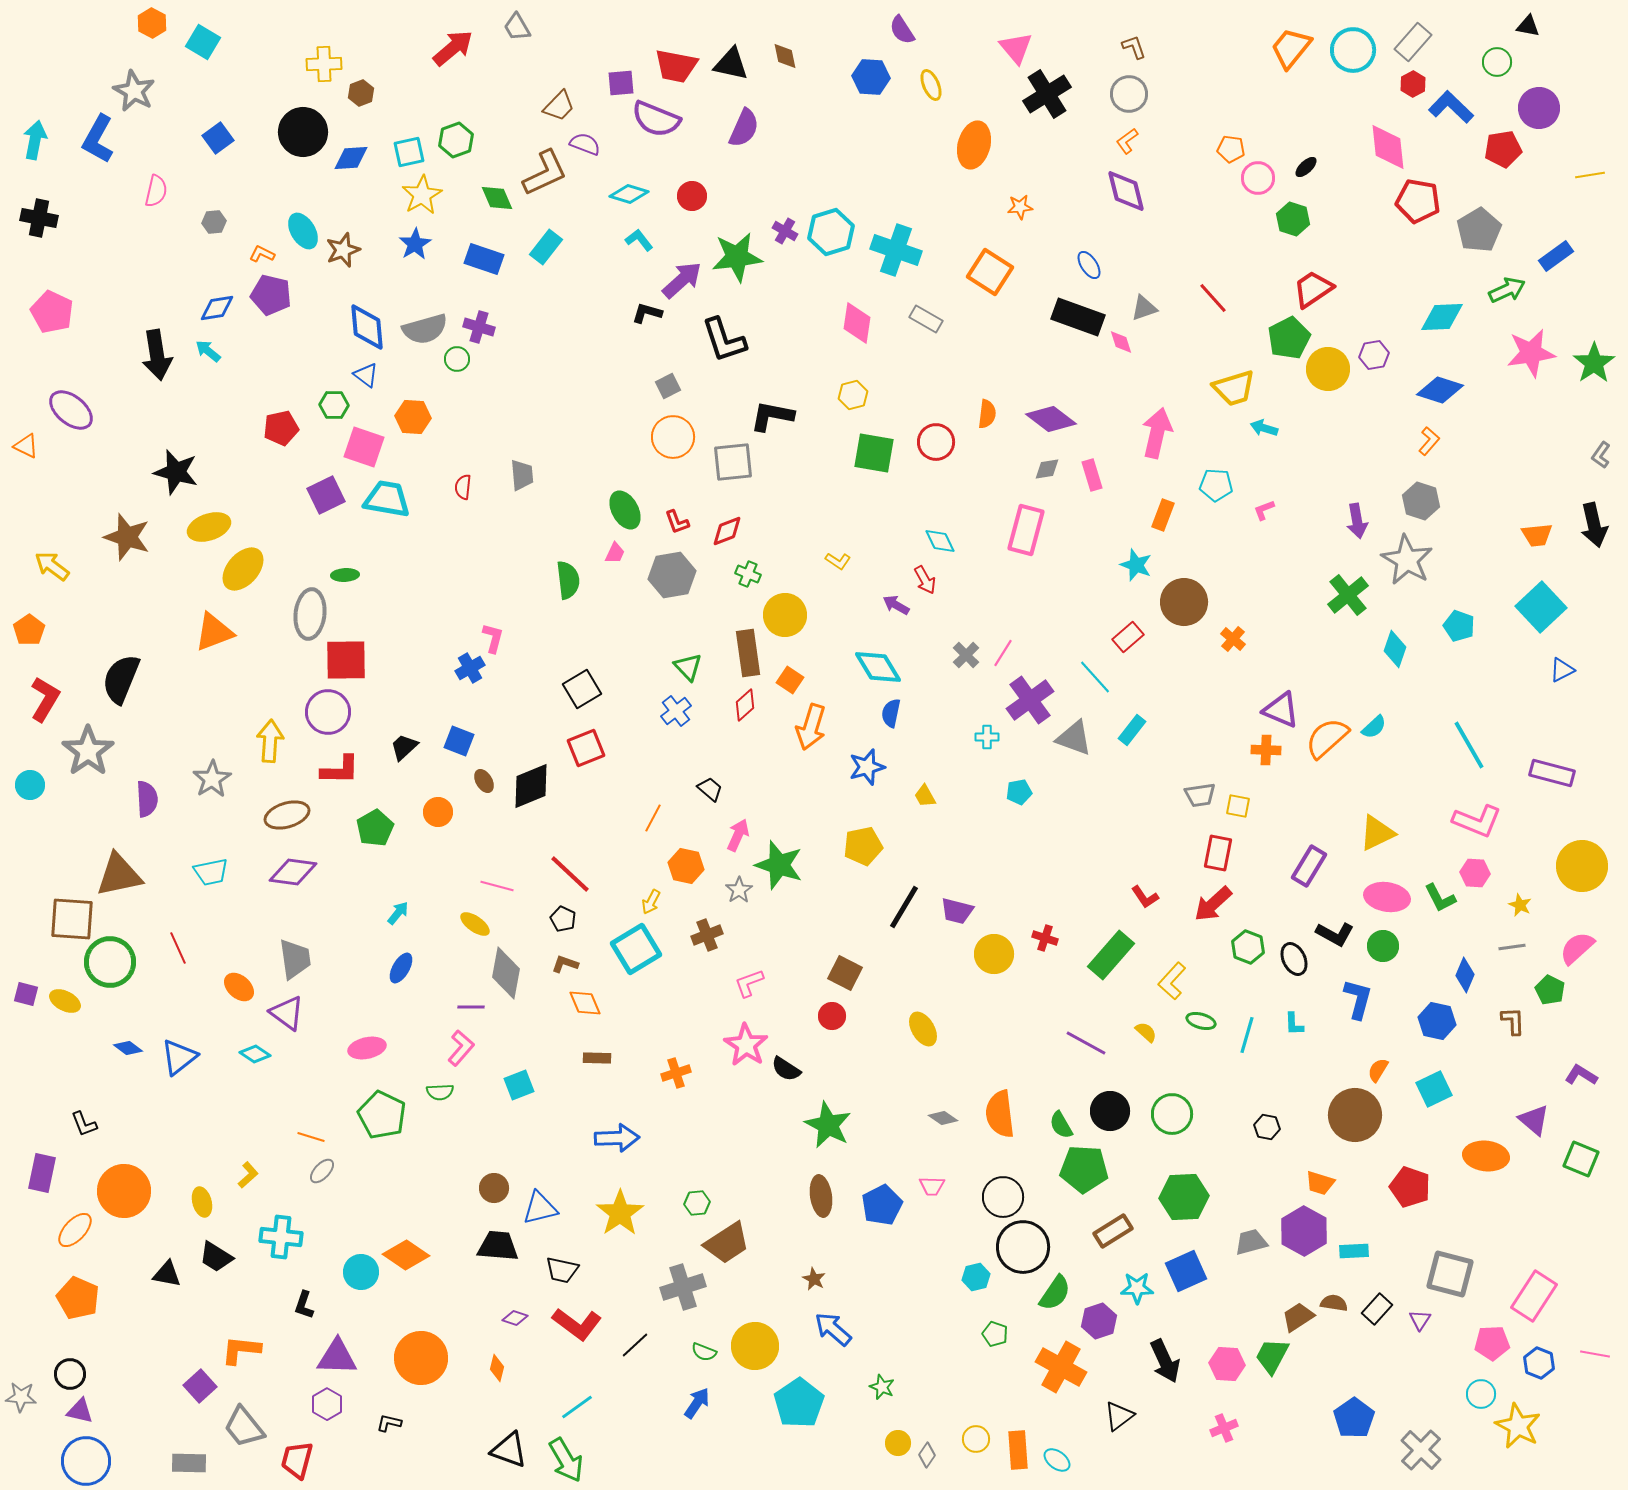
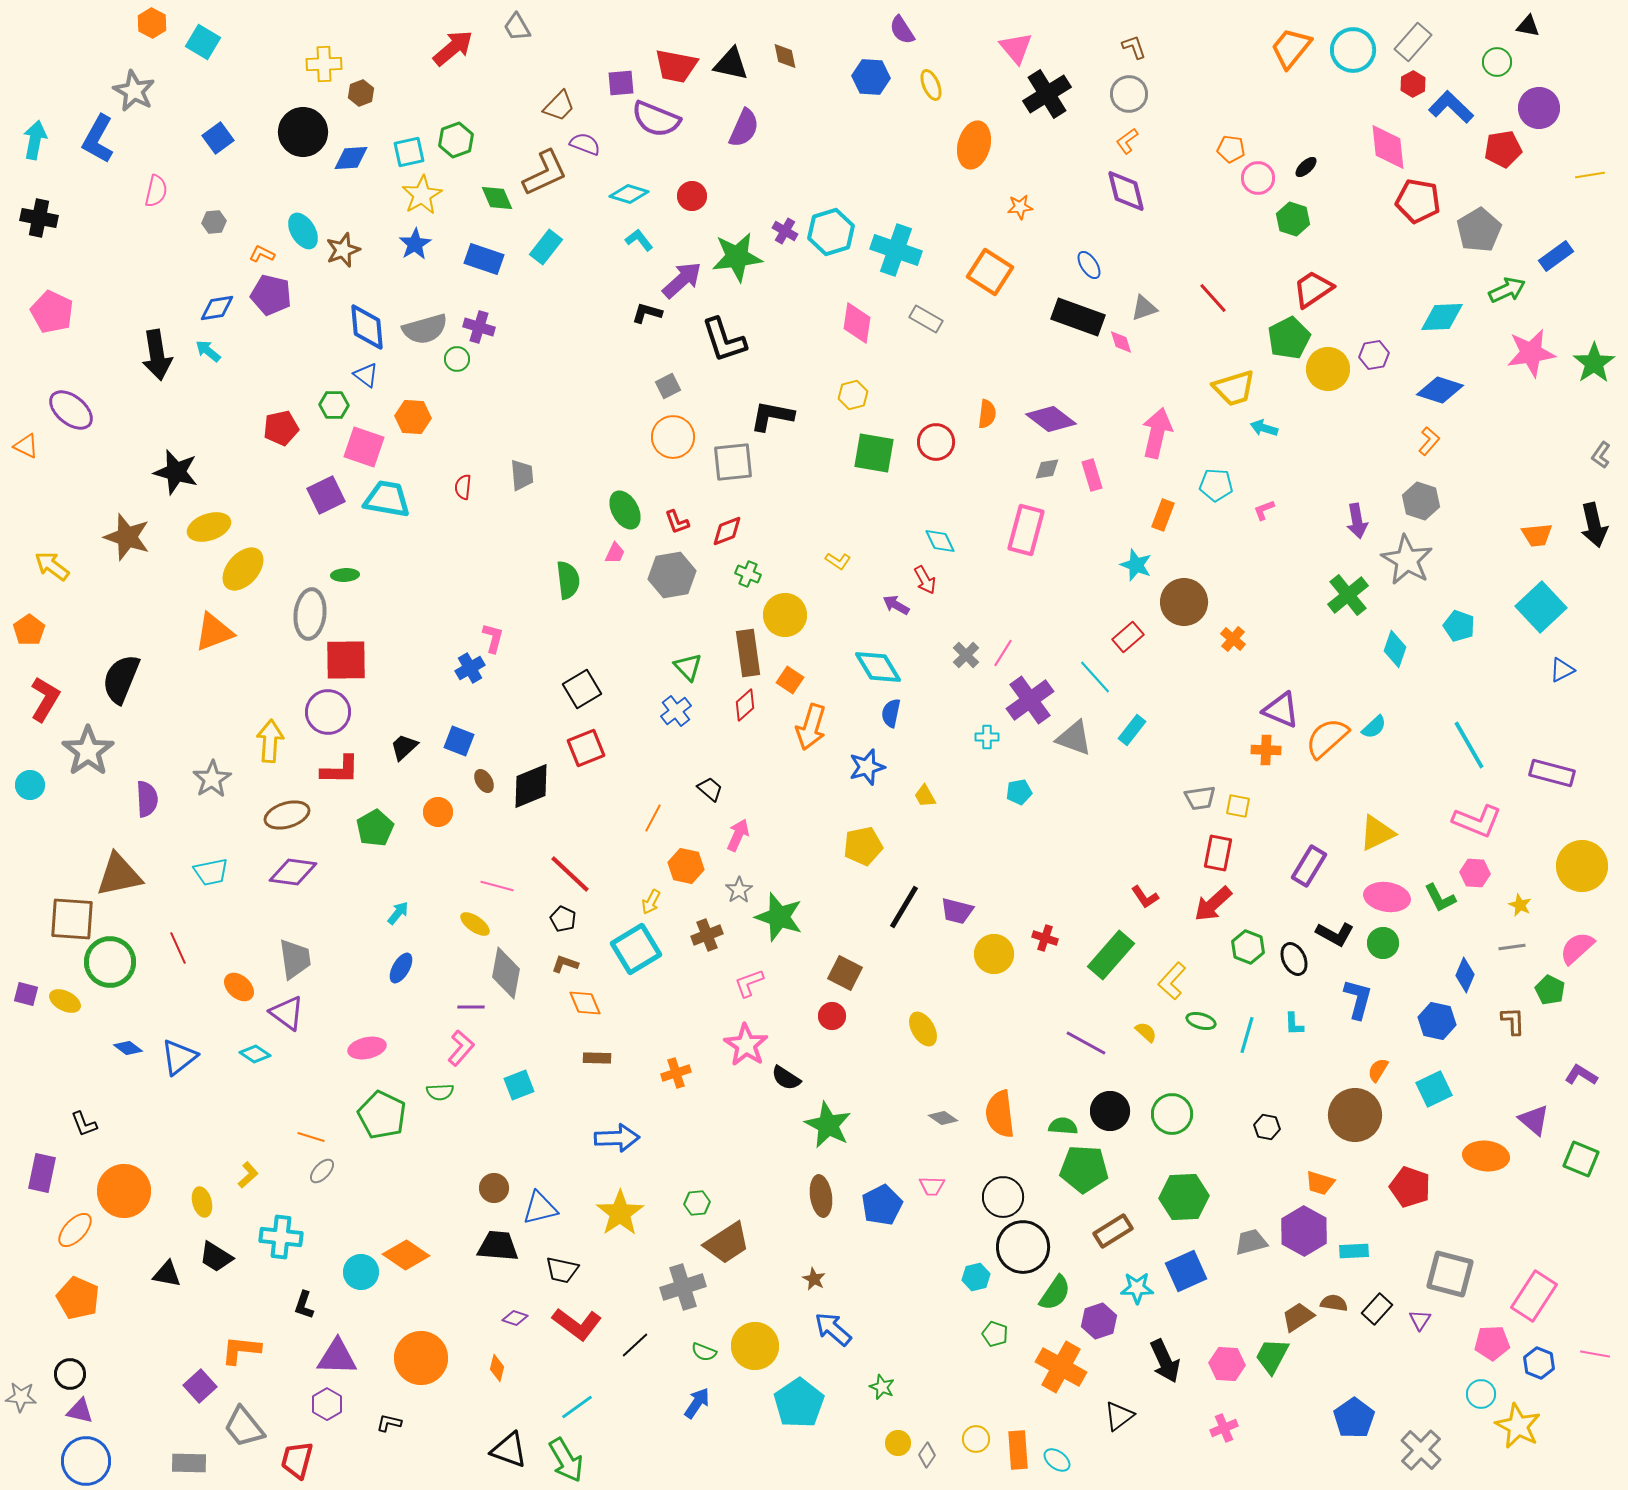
gray trapezoid at (1200, 795): moved 3 px down
green star at (779, 865): moved 52 px down
green circle at (1383, 946): moved 3 px up
black semicircle at (786, 1069): moved 9 px down
green semicircle at (1061, 1125): moved 2 px right, 1 px down; rotated 124 degrees clockwise
